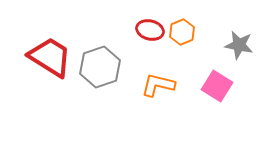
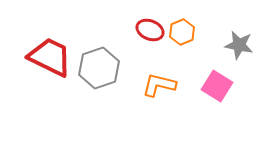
red ellipse: rotated 8 degrees clockwise
red trapezoid: rotated 6 degrees counterclockwise
gray hexagon: moved 1 px left, 1 px down
orange L-shape: moved 1 px right
